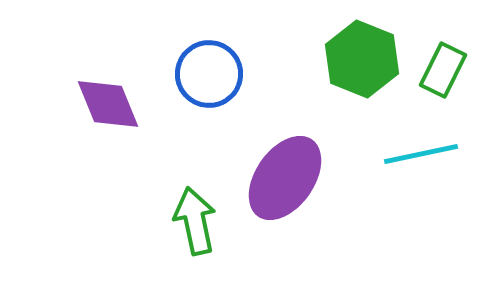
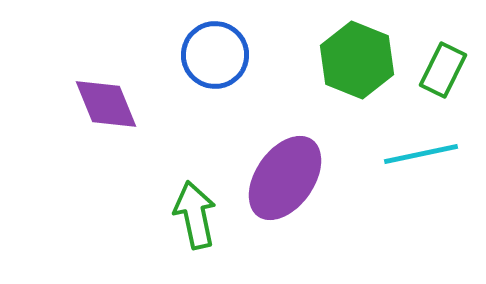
green hexagon: moved 5 px left, 1 px down
blue circle: moved 6 px right, 19 px up
purple diamond: moved 2 px left
green arrow: moved 6 px up
